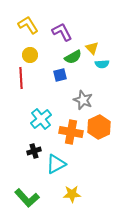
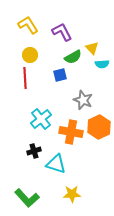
red line: moved 4 px right
cyan triangle: rotated 45 degrees clockwise
